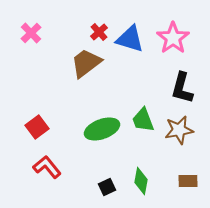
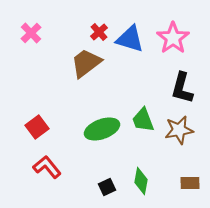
brown rectangle: moved 2 px right, 2 px down
